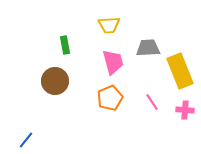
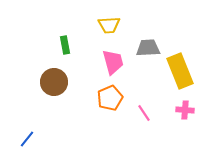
brown circle: moved 1 px left, 1 px down
pink line: moved 8 px left, 11 px down
blue line: moved 1 px right, 1 px up
